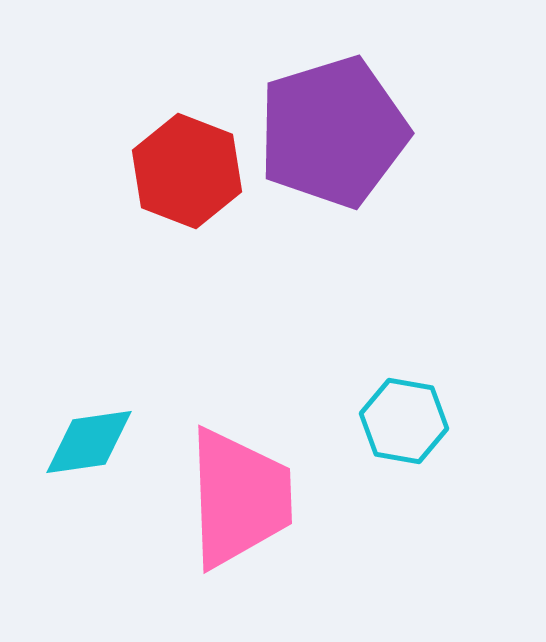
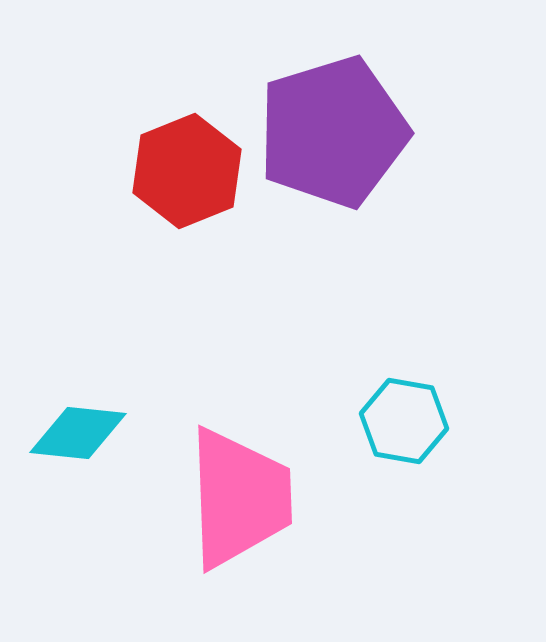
red hexagon: rotated 17 degrees clockwise
cyan diamond: moved 11 px left, 9 px up; rotated 14 degrees clockwise
